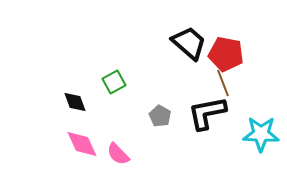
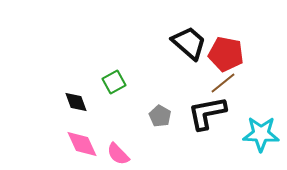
brown line: rotated 72 degrees clockwise
black diamond: moved 1 px right
